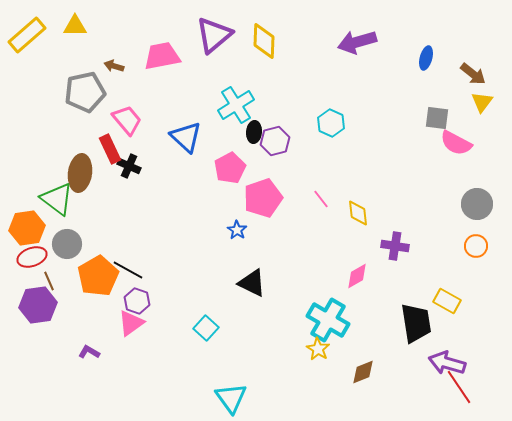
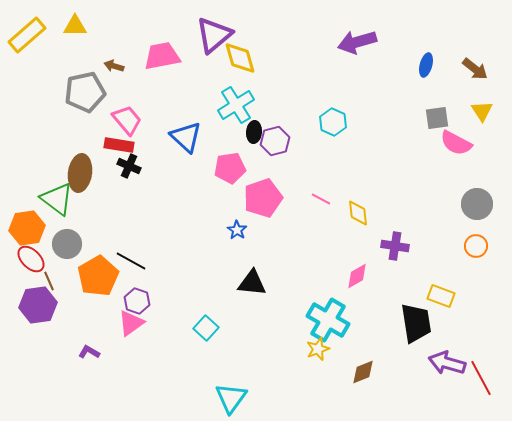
yellow diamond at (264, 41): moved 24 px left, 17 px down; rotated 18 degrees counterclockwise
blue ellipse at (426, 58): moved 7 px down
brown arrow at (473, 74): moved 2 px right, 5 px up
yellow triangle at (482, 102): moved 9 px down; rotated 10 degrees counterclockwise
gray square at (437, 118): rotated 15 degrees counterclockwise
cyan hexagon at (331, 123): moved 2 px right, 1 px up
red rectangle at (110, 149): moved 9 px right, 4 px up; rotated 56 degrees counterclockwise
pink pentagon at (230, 168): rotated 20 degrees clockwise
pink line at (321, 199): rotated 24 degrees counterclockwise
red ellipse at (32, 257): moved 1 px left, 2 px down; rotated 64 degrees clockwise
black line at (128, 270): moved 3 px right, 9 px up
black triangle at (252, 283): rotated 20 degrees counterclockwise
yellow rectangle at (447, 301): moved 6 px left, 5 px up; rotated 8 degrees counterclockwise
yellow star at (318, 349): rotated 20 degrees clockwise
red line at (459, 387): moved 22 px right, 9 px up; rotated 6 degrees clockwise
cyan triangle at (231, 398): rotated 12 degrees clockwise
